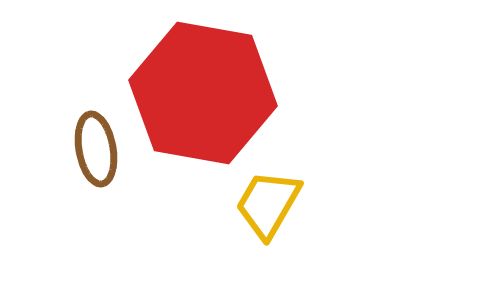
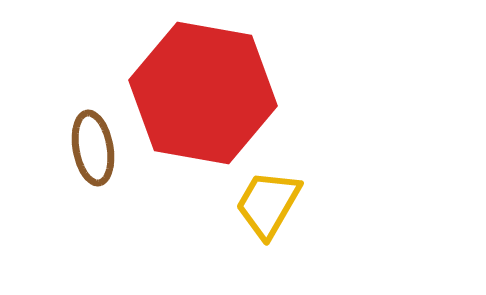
brown ellipse: moved 3 px left, 1 px up
